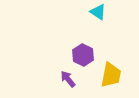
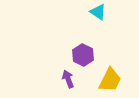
yellow trapezoid: moved 1 px left, 5 px down; rotated 16 degrees clockwise
purple arrow: rotated 18 degrees clockwise
